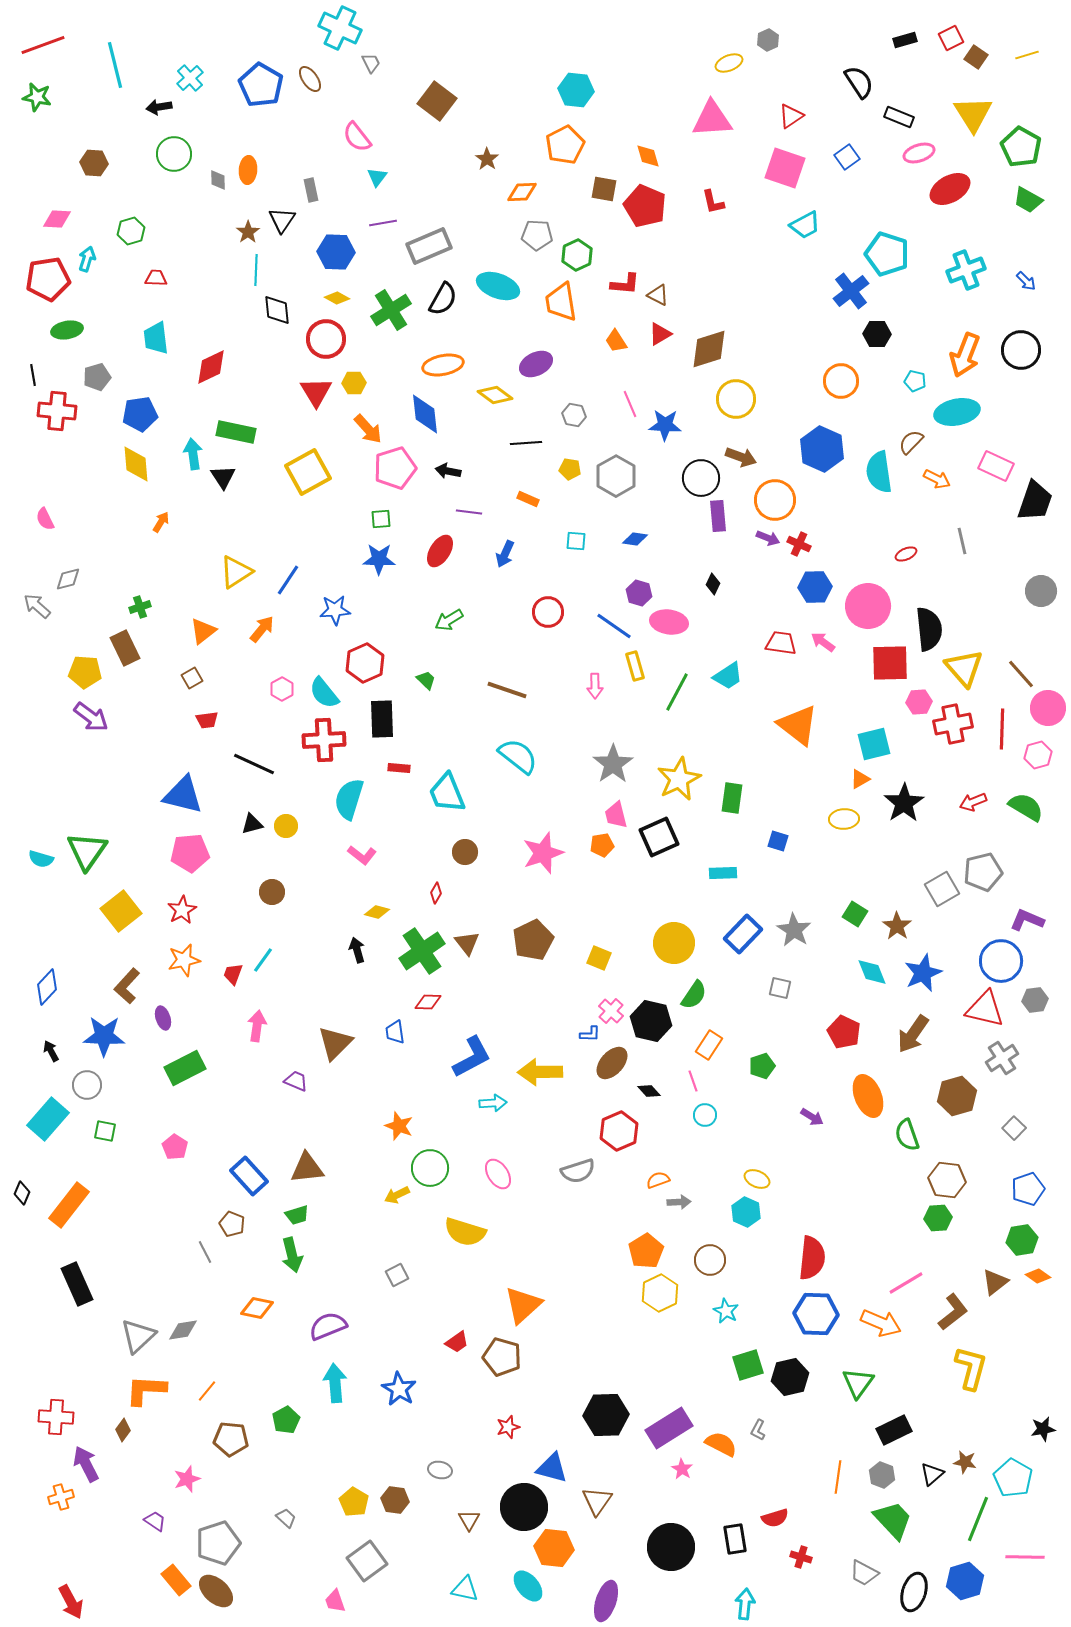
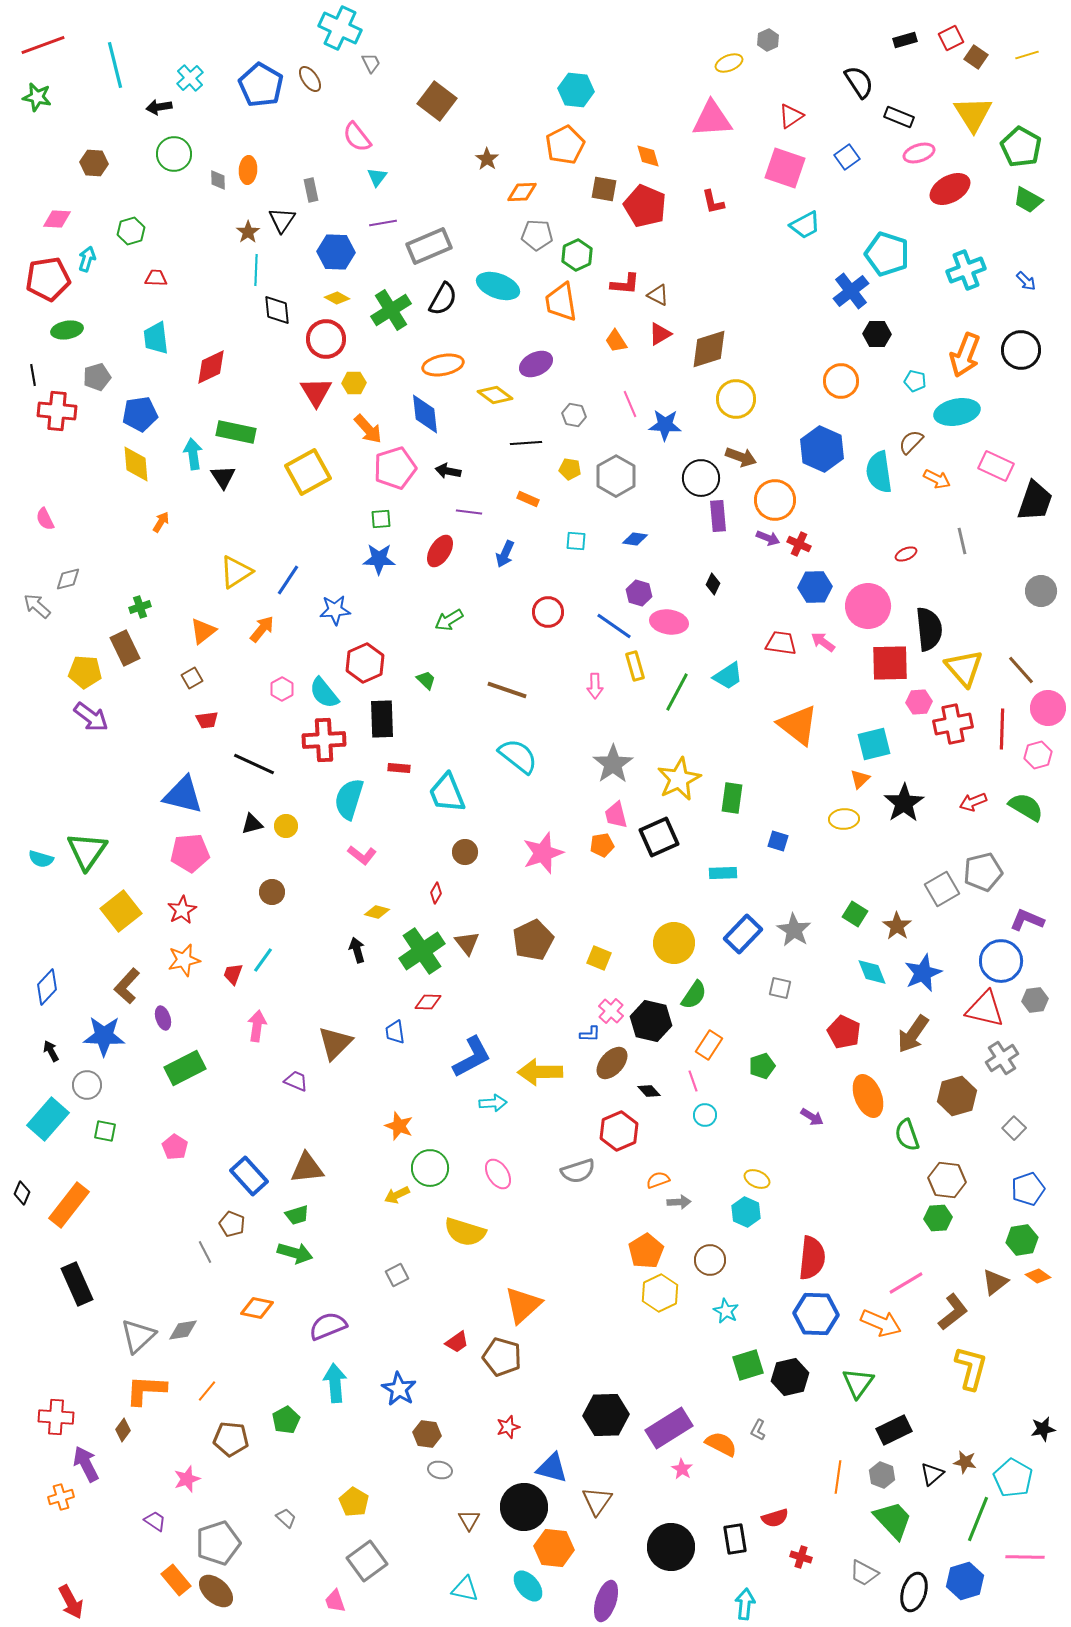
brown line at (1021, 674): moved 4 px up
orange triangle at (860, 779): rotated 15 degrees counterclockwise
green arrow at (292, 1255): moved 3 px right, 2 px up; rotated 60 degrees counterclockwise
brown hexagon at (395, 1500): moved 32 px right, 66 px up
